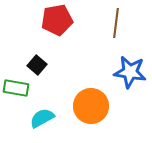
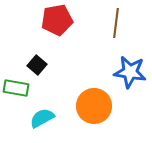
orange circle: moved 3 px right
